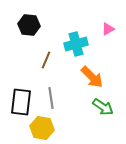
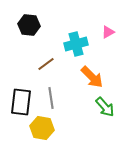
pink triangle: moved 3 px down
brown line: moved 4 px down; rotated 30 degrees clockwise
green arrow: moved 2 px right; rotated 15 degrees clockwise
